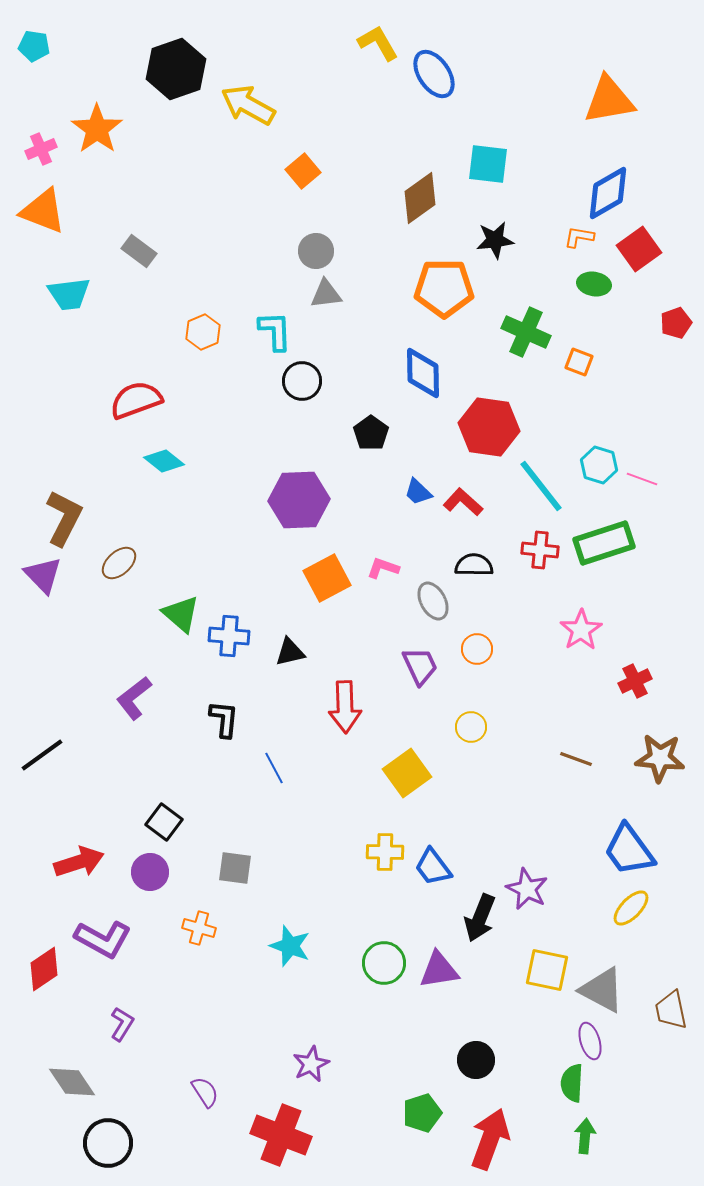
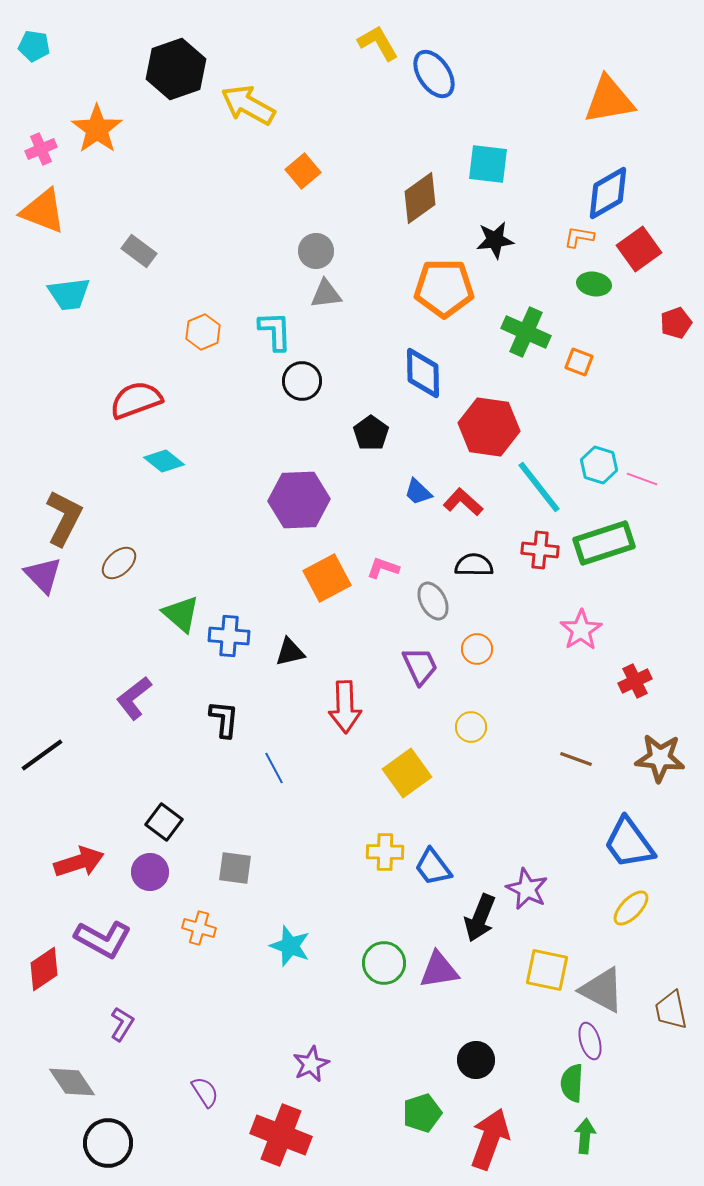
cyan line at (541, 486): moved 2 px left, 1 px down
blue trapezoid at (629, 850): moved 7 px up
